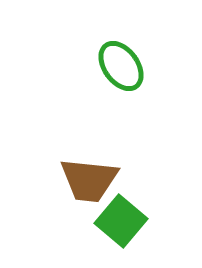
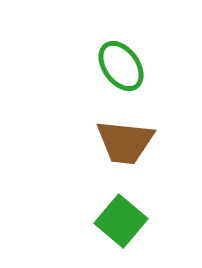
brown trapezoid: moved 36 px right, 38 px up
